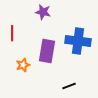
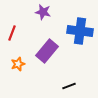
red line: rotated 21 degrees clockwise
blue cross: moved 2 px right, 10 px up
purple rectangle: rotated 30 degrees clockwise
orange star: moved 5 px left, 1 px up
